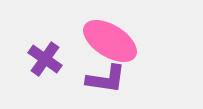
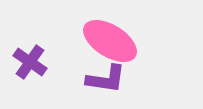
purple cross: moved 15 px left, 3 px down
